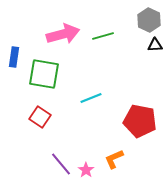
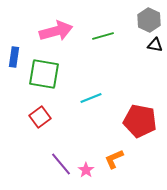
pink arrow: moved 7 px left, 3 px up
black triangle: rotated 14 degrees clockwise
red square: rotated 20 degrees clockwise
